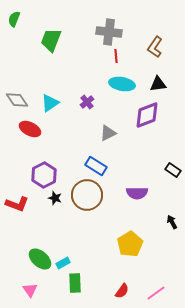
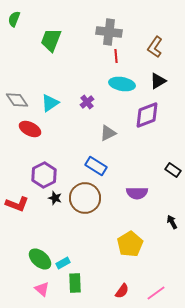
black triangle: moved 3 px up; rotated 24 degrees counterclockwise
brown circle: moved 2 px left, 3 px down
pink triangle: moved 12 px right, 1 px up; rotated 14 degrees counterclockwise
